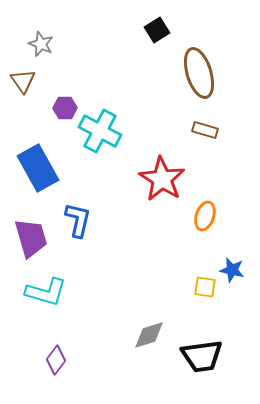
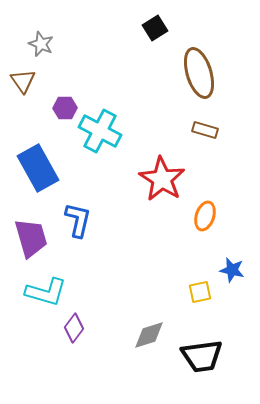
black square: moved 2 px left, 2 px up
yellow square: moved 5 px left, 5 px down; rotated 20 degrees counterclockwise
purple diamond: moved 18 px right, 32 px up
